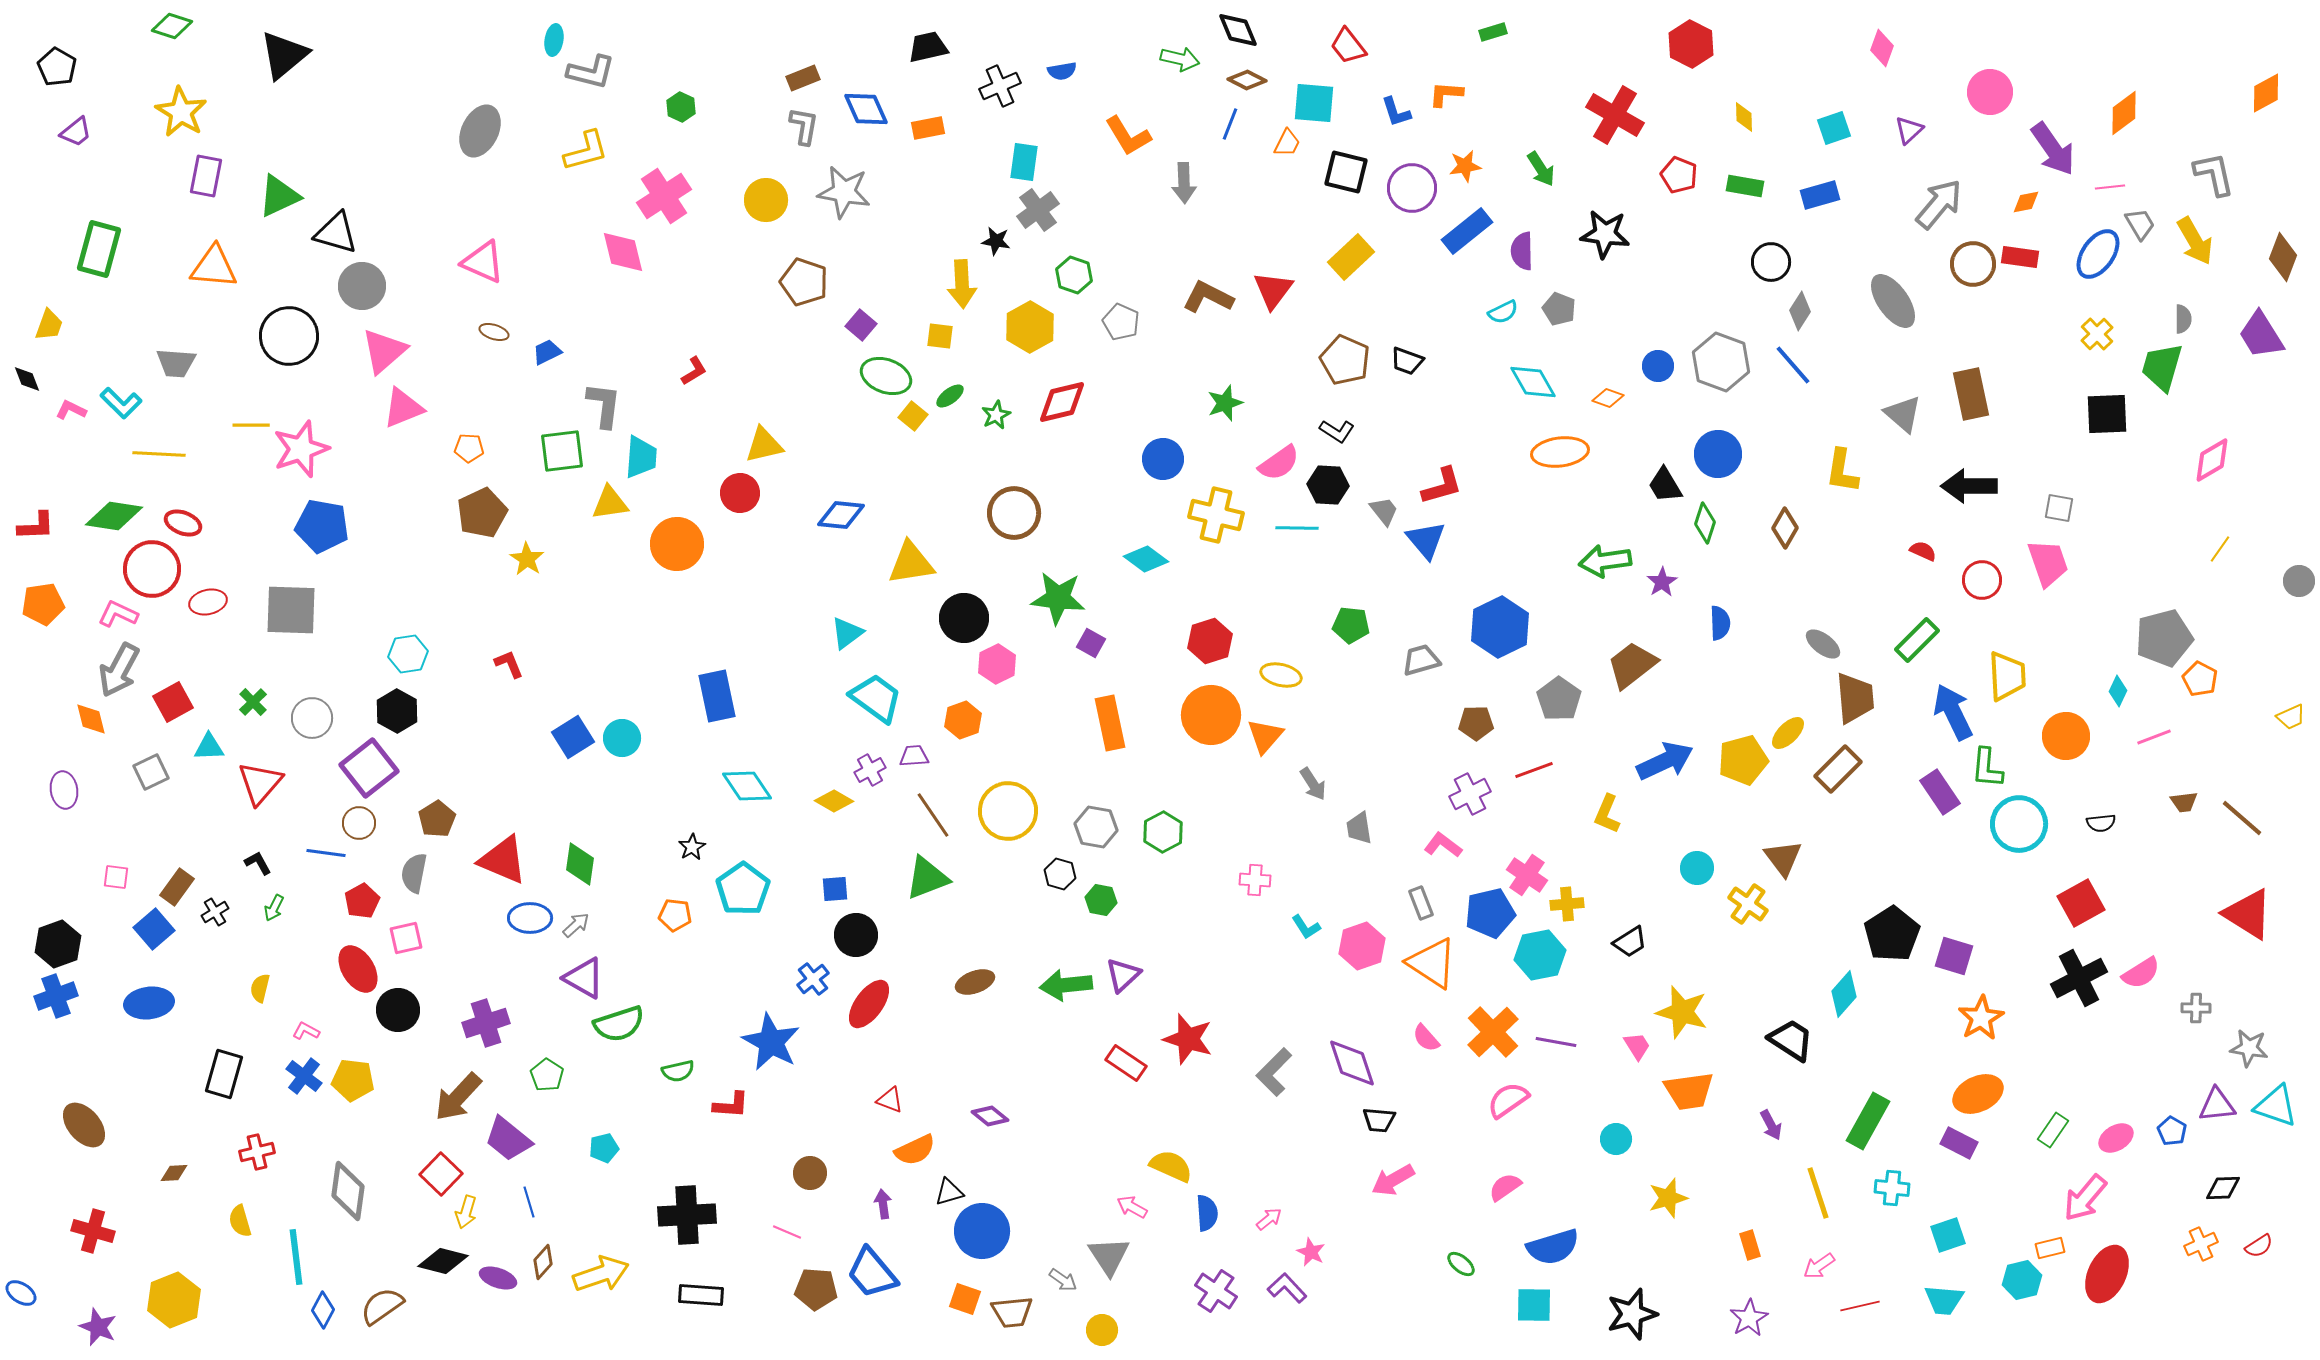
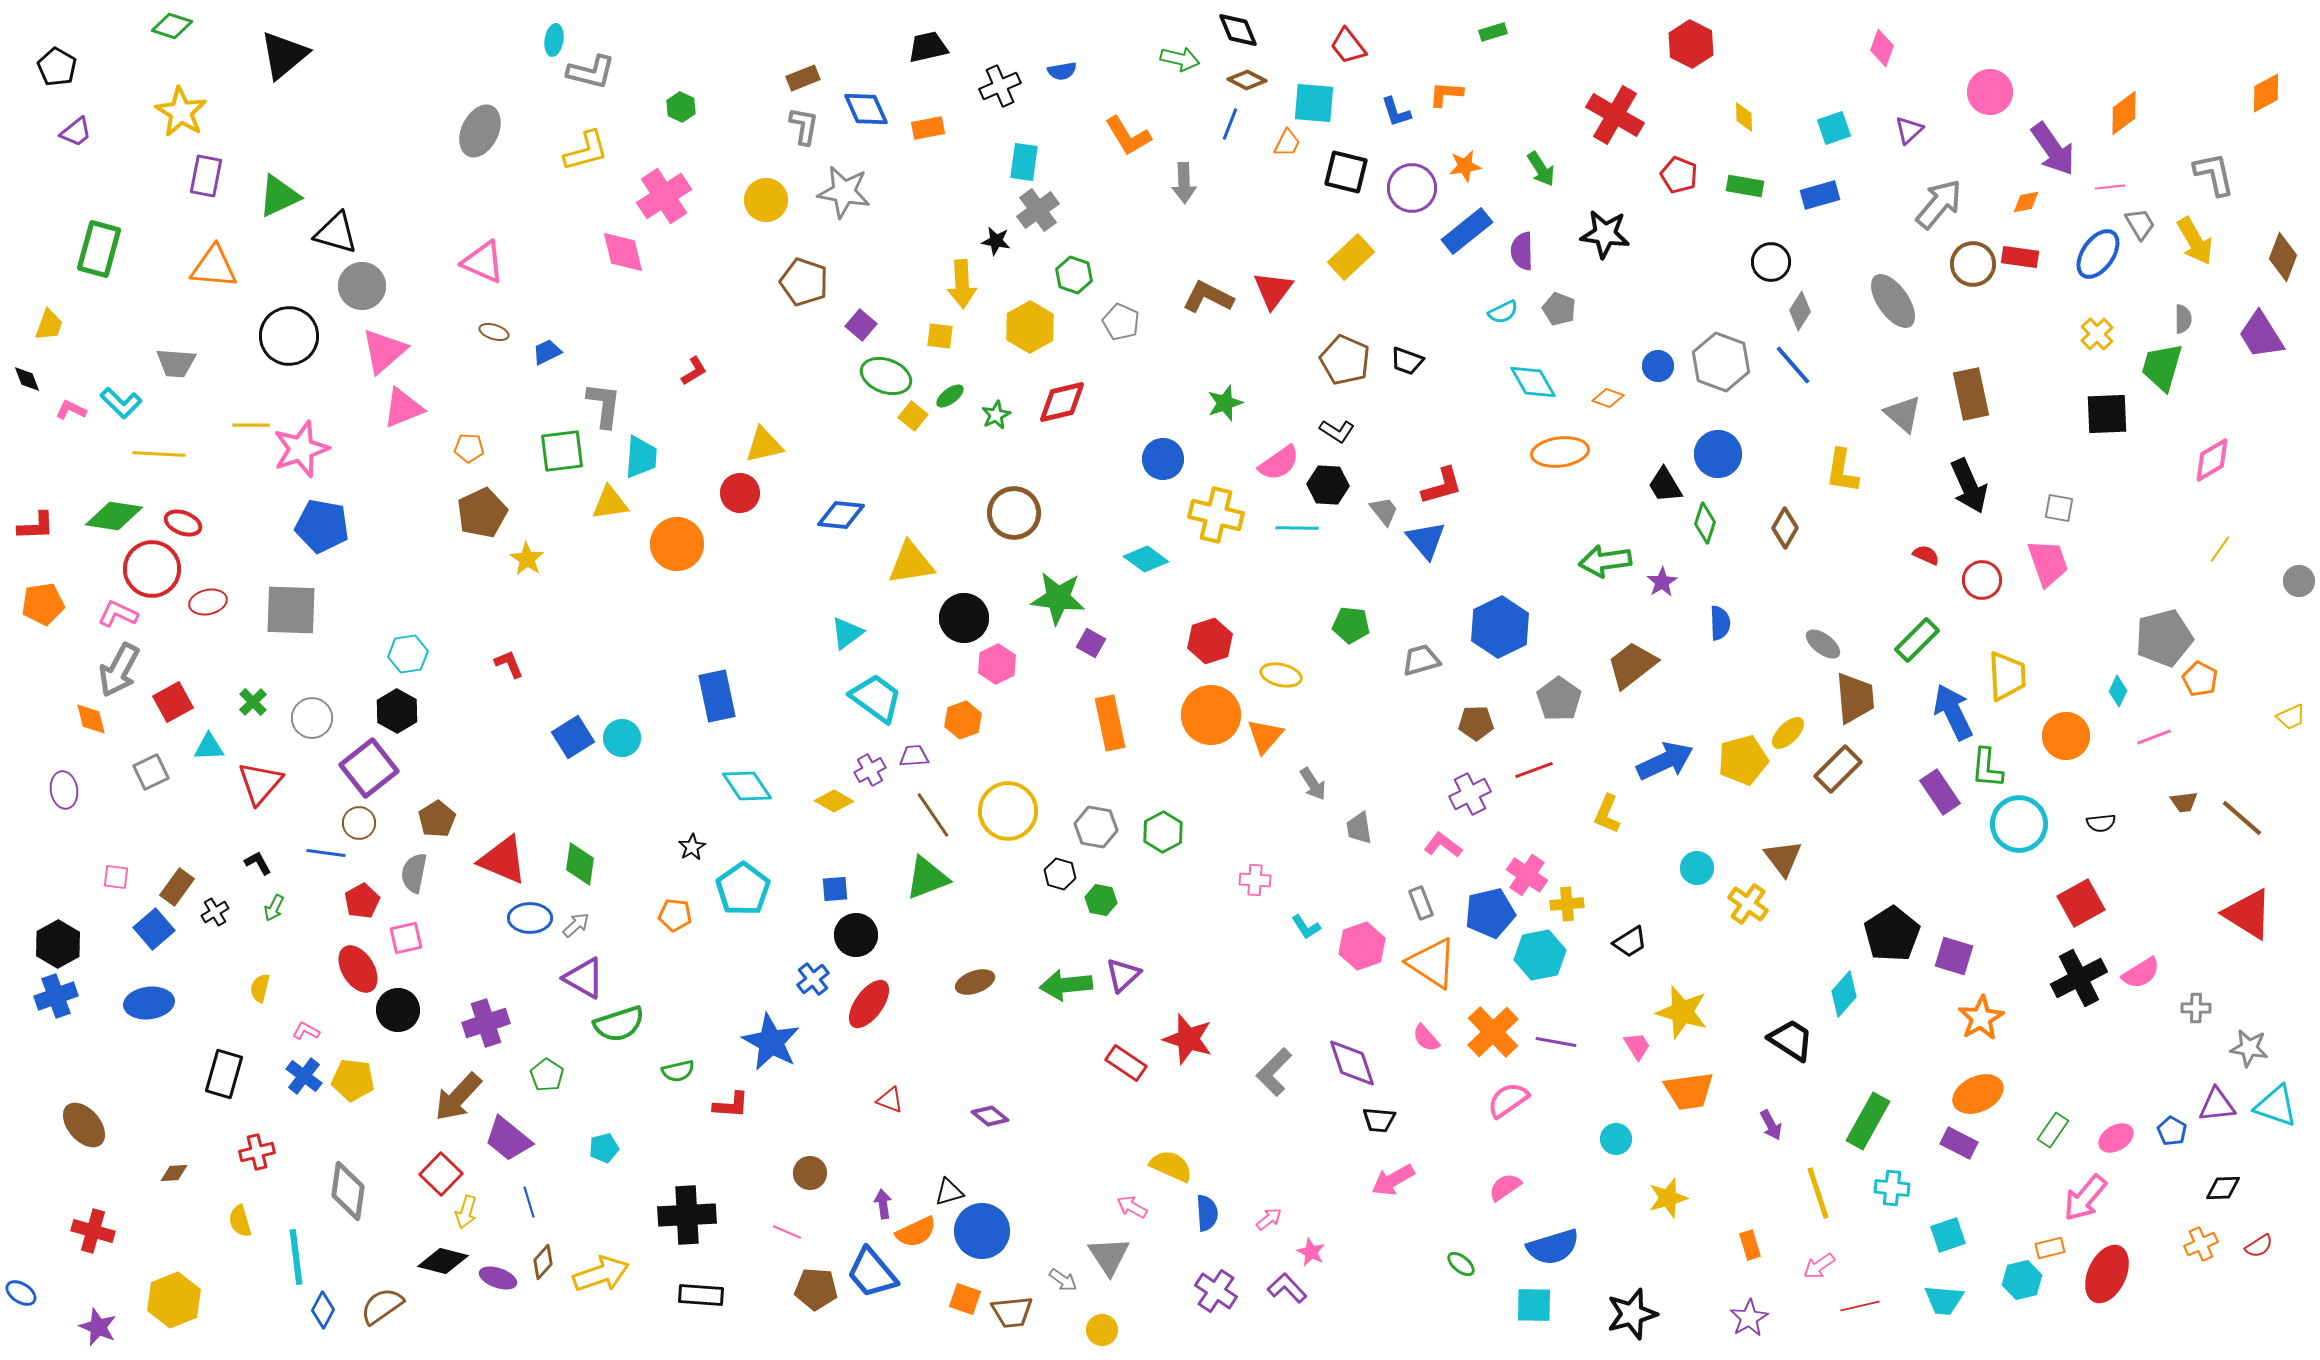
black arrow at (1969, 486): rotated 114 degrees counterclockwise
red semicircle at (1923, 551): moved 3 px right, 4 px down
black hexagon at (58, 944): rotated 9 degrees counterclockwise
orange semicircle at (915, 1150): moved 1 px right, 82 px down
